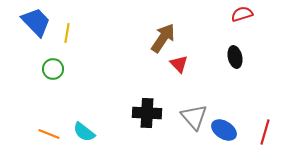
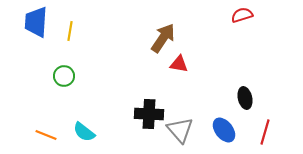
red semicircle: moved 1 px down
blue trapezoid: rotated 132 degrees counterclockwise
yellow line: moved 3 px right, 2 px up
black ellipse: moved 10 px right, 41 px down
red triangle: rotated 36 degrees counterclockwise
green circle: moved 11 px right, 7 px down
black cross: moved 2 px right, 1 px down
gray triangle: moved 14 px left, 13 px down
blue ellipse: rotated 20 degrees clockwise
orange line: moved 3 px left, 1 px down
